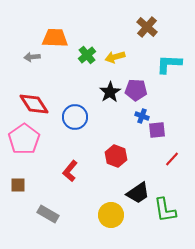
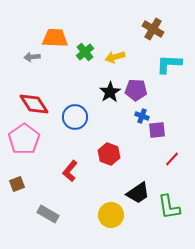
brown cross: moved 6 px right, 2 px down; rotated 10 degrees counterclockwise
green cross: moved 2 px left, 3 px up
red hexagon: moved 7 px left, 2 px up
brown square: moved 1 px left, 1 px up; rotated 21 degrees counterclockwise
green L-shape: moved 4 px right, 3 px up
